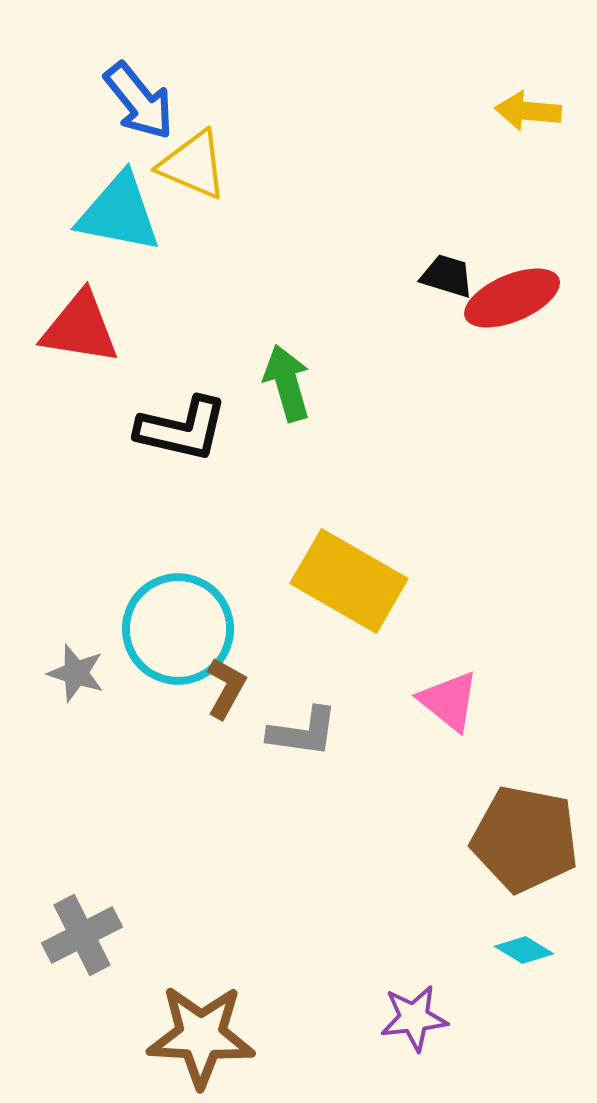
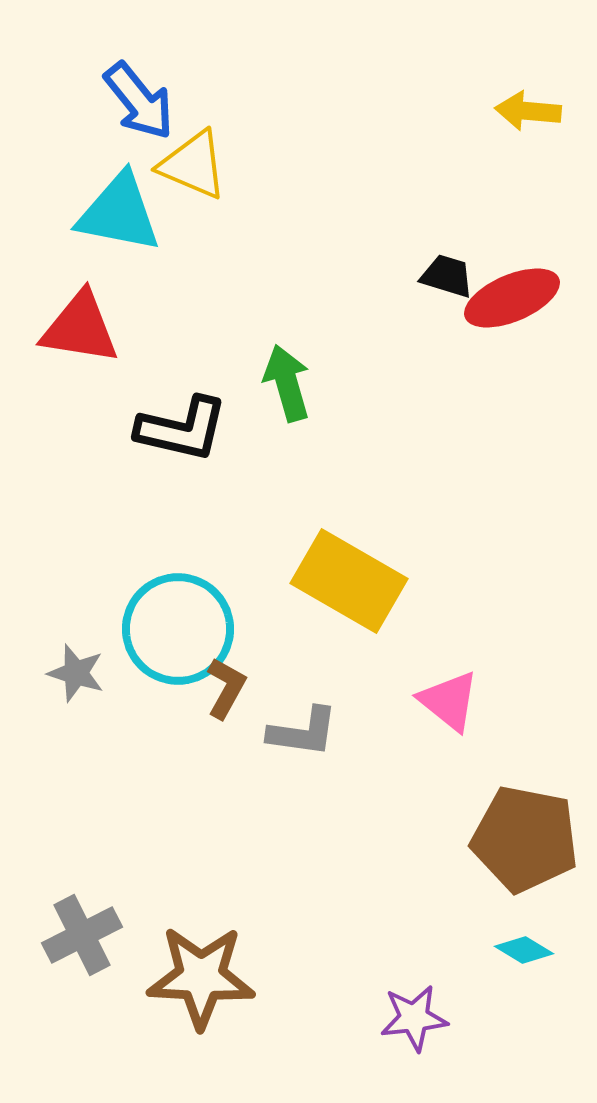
brown star: moved 59 px up
